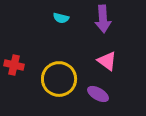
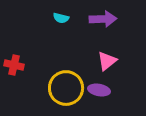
purple arrow: rotated 88 degrees counterclockwise
pink triangle: rotated 45 degrees clockwise
yellow circle: moved 7 px right, 9 px down
purple ellipse: moved 1 px right, 4 px up; rotated 20 degrees counterclockwise
